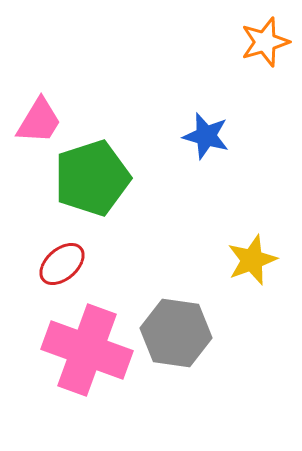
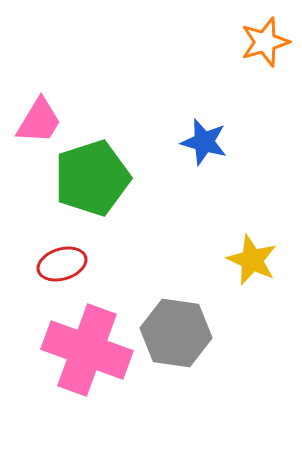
blue star: moved 2 px left, 6 px down
yellow star: rotated 27 degrees counterclockwise
red ellipse: rotated 24 degrees clockwise
